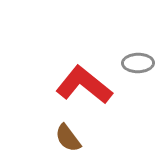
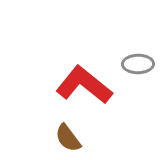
gray ellipse: moved 1 px down
